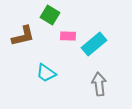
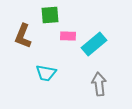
green square: rotated 36 degrees counterclockwise
brown L-shape: rotated 125 degrees clockwise
cyan trapezoid: rotated 25 degrees counterclockwise
